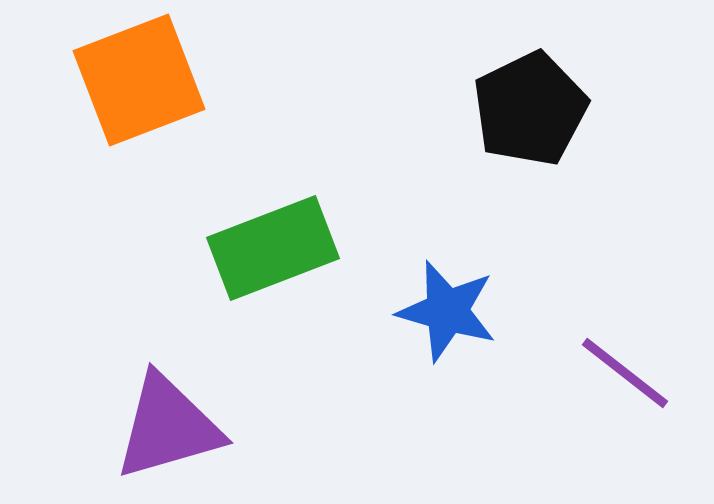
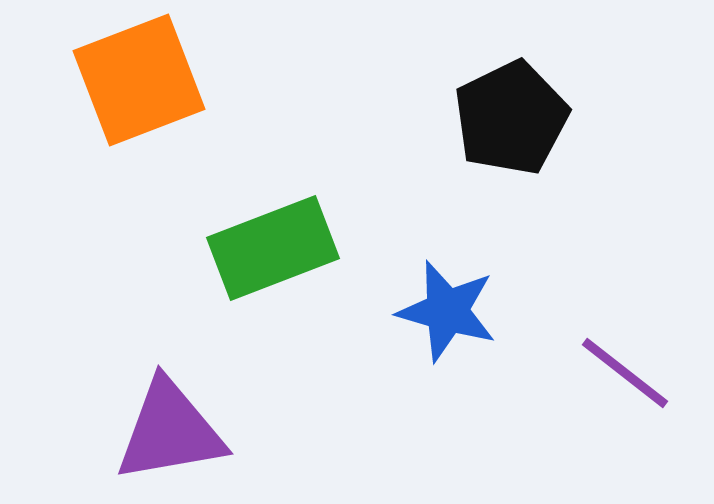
black pentagon: moved 19 px left, 9 px down
purple triangle: moved 2 px right, 4 px down; rotated 6 degrees clockwise
